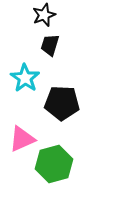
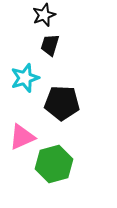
cyan star: rotated 20 degrees clockwise
pink triangle: moved 2 px up
